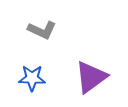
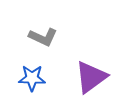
gray L-shape: moved 1 px right, 7 px down
